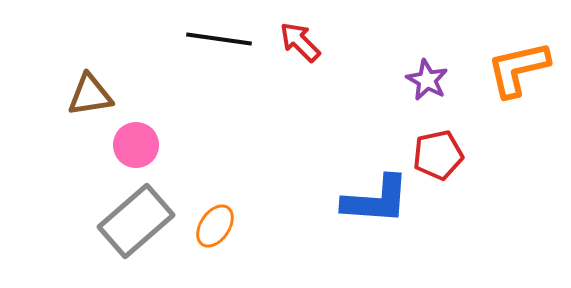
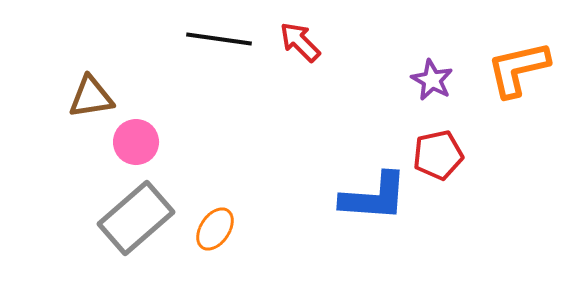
purple star: moved 5 px right
brown triangle: moved 1 px right, 2 px down
pink circle: moved 3 px up
blue L-shape: moved 2 px left, 3 px up
gray rectangle: moved 3 px up
orange ellipse: moved 3 px down
